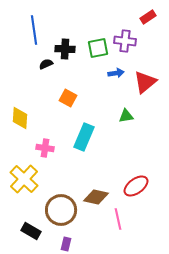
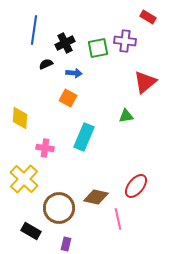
red rectangle: rotated 63 degrees clockwise
blue line: rotated 16 degrees clockwise
black cross: moved 6 px up; rotated 30 degrees counterclockwise
blue arrow: moved 42 px left; rotated 14 degrees clockwise
red ellipse: rotated 15 degrees counterclockwise
brown circle: moved 2 px left, 2 px up
